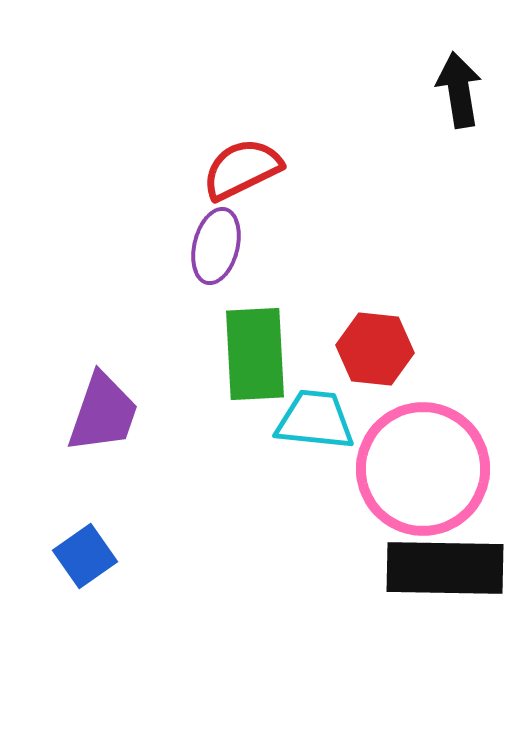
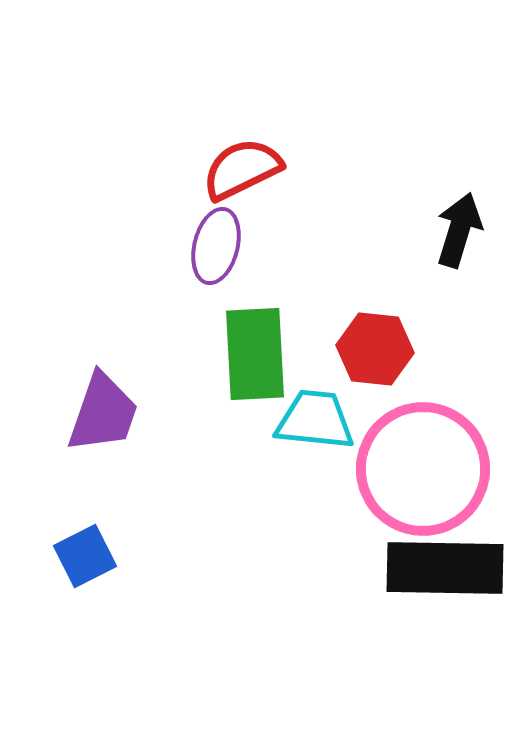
black arrow: moved 140 px down; rotated 26 degrees clockwise
blue square: rotated 8 degrees clockwise
